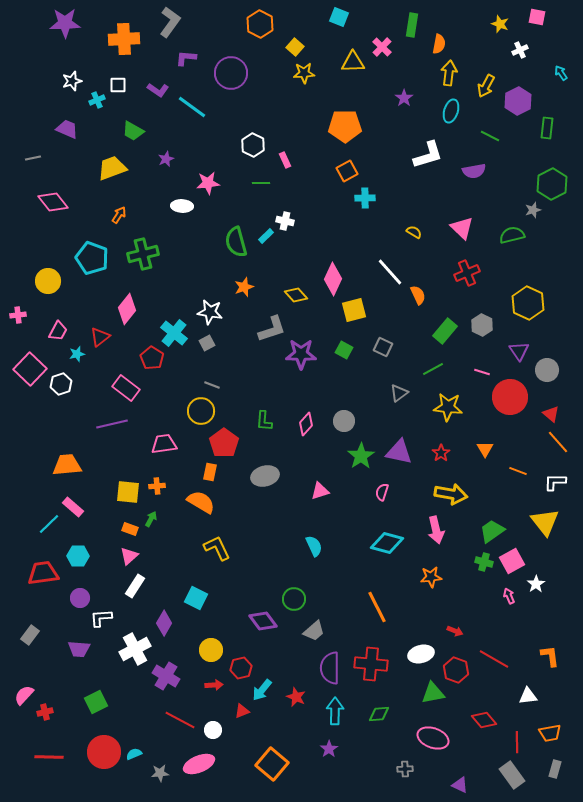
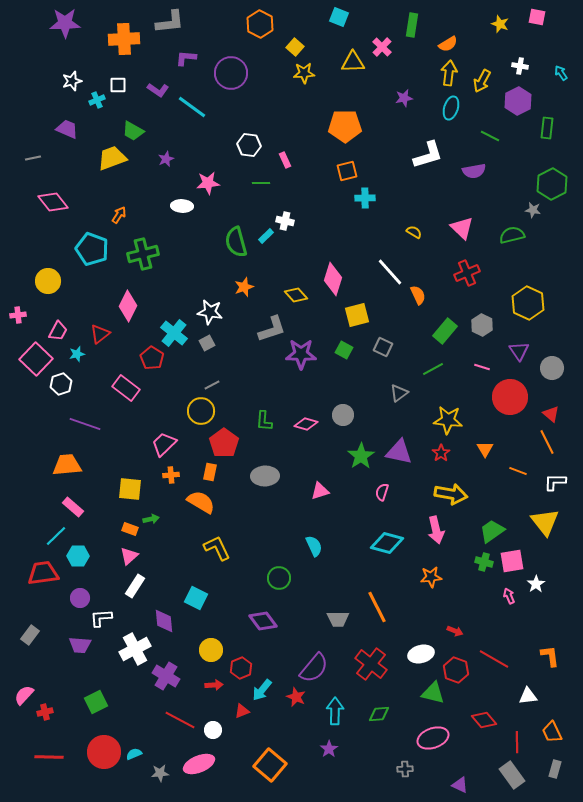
gray L-shape at (170, 22): rotated 48 degrees clockwise
orange semicircle at (439, 44): moved 9 px right; rotated 48 degrees clockwise
white cross at (520, 50): moved 16 px down; rotated 35 degrees clockwise
yellow arrow at (486, 86): moved 4 px left, 5 px up
purple star at (404, 98): rotated 24 degrees clockwise
cyan ellipse at (451, 111): moved 3 px up
white hexagon at (253, 145): moved 4 px left; rotated 20 degrees counterclockwise
yellow trapezoid at (112, 168): moved 10 px up
orange square at (347, 171): rotated 15 degrees clockwise
gray star at (533, 210): rotated 28 degrees clockwise
cyan pentagon at (92, 258): moved 9 px up
pink diamond at (333, 279): rotated 8 degrees counterclockwise
pink diamond at (127, 309): moved 1 px right, 3 px up; rotated 12 degrees counterclockwise
yellow square at (354, 310): moved 3 px right, 5 px down
red triangle at (100, 337): moved 3 px up
pink square at (30, 369): moved 6 px right, 10 px up
gray circle at (547, 370): moved 5 px right, 2 px up
pink line at (482, 372): moved 5 px up
gray line at (212, 385): rotated 49 degrees counterclockwise
yellow star at (448, 407): moved 13 px down
gray circle at (344, 421): moved 1 px left, 6 px up
purple line at (112, 424): moved 27 px left; rotated 32 degrees clockwise
pink diamond at (306, 424): rotated 65 degrees clockwise
orange line at (558, 442): moved 11 px left; rotated 15 degrees clockwise
pink trapezoid at (164, 444): rotated 36 degrees counterclockwise
gray ellipse at (265, 476): rotated 12 degrees clockwise
orange cross at (157, 486): moved 14 px right, 11 px up
yellow square at (128, 492): moved 2 px right, 3 px up
green arrow at (151, 519): rotated 49 degrees clockwise
cyan line at (49, 524): moved 7 px right, 12 px down
pink square at (512, 561): rotated 20 degrees clockwise
green circle at (294, 599): moved 15 px left, 21 px up
purple diamond at (164, 623): moved 2 px up; rotated 35 degrees counterclockwise
gray trapezoid at (314, 631): moved 24 px right, 12 px up; rotated 40 degrees clockwise
purple trapezoid at (79, 649): moved 1 px right, 4 px up
red cross at (371, 664): rotated 32 degrees clockwise
red hexagon at (241, 668): rotated 10 degrees counterclockwise
purple semicircle at (330, 668): moved 16 px left; rotated 140 degrees counterclockwise
green triangle at (433, 693): rotated 25 degrees clockwise
orange trapezoid at (550, 733): moved 2 px right, 1 px up; rotated 75 degrees clockwise
pink ellipse at (433, 738): rotated 40 degrees counterclockwise
orange square at (272, 764): moved 2 px left, 1 px down
